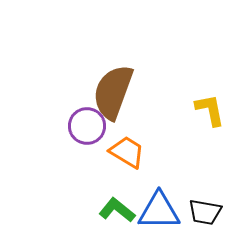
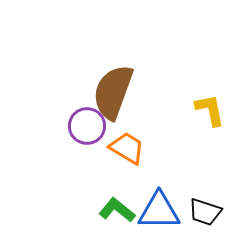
orange trapezoid: moved 4 px up
black trapezoid: rotated 8 degrees clockwise
